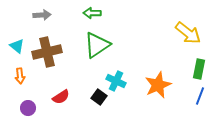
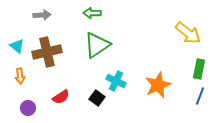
black square: moved 2 px left, 1 px down
